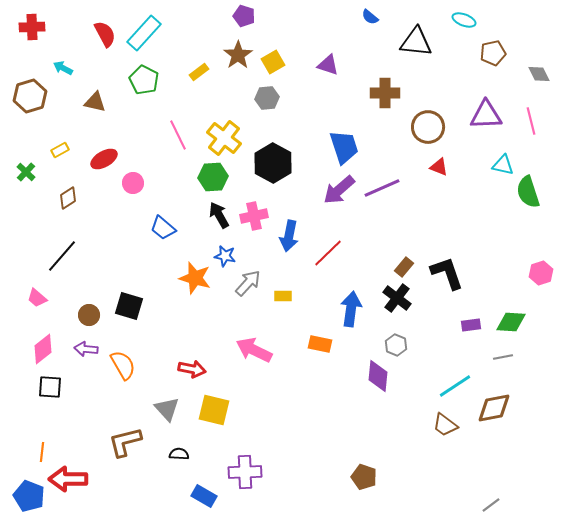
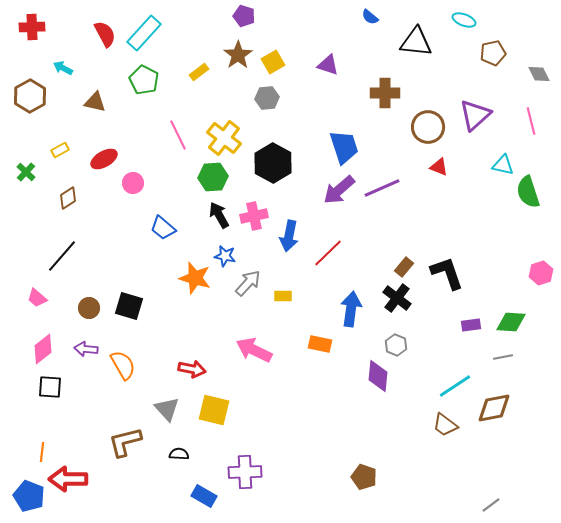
brown hexagon at (30, 96): rotated 12 degrees counterclockwise
purple triangle at (486, 115): moved 11 px left; rotated 40 degrees counterclockwise
brown circle at (89, 315): moved 7 px up
